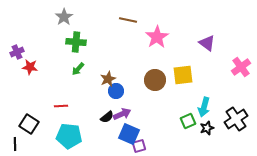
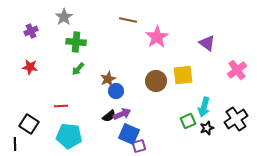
purple cross: moved 14 px right, 21 px up
pink cross: moved 4 px left, 3 px down
brown circle: moved 1 px right, 1 px down
black semicircle: moved 2 px right, 1 px up
